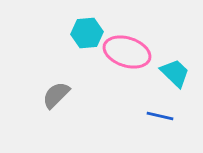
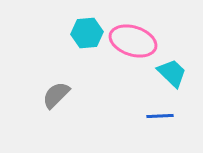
pink ellipse: moved 6 px right, 11 px up
cyan trapezoid: moved 3 px left
blue line: rotated 16 degrees counterclockwise
